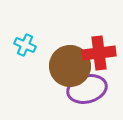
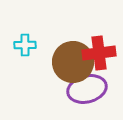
cyan cross: rotated 25 degrees counterclockwise
brown circle: moved 3 px right, 4 px up
